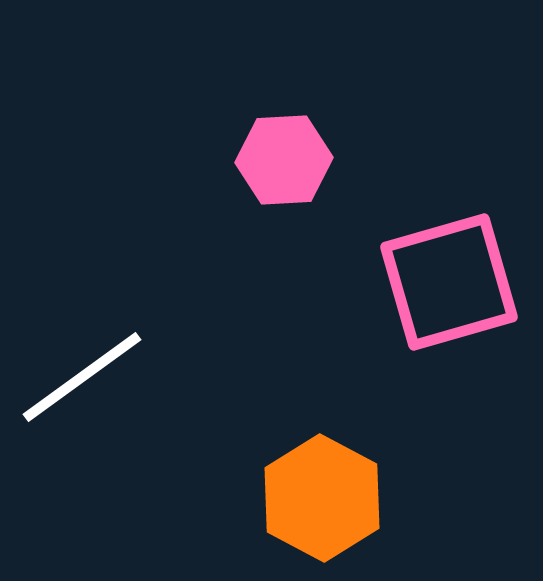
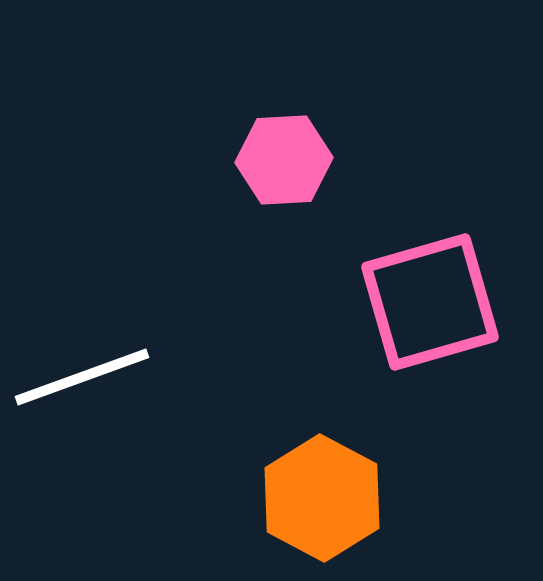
pink square: moved 19 px left, 20 px down
white line: rotated 16 degrees clockwise
